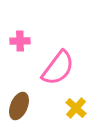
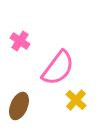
pink cross: rotated 36 degrees clockwise
yellow cross: moved 8 px up
